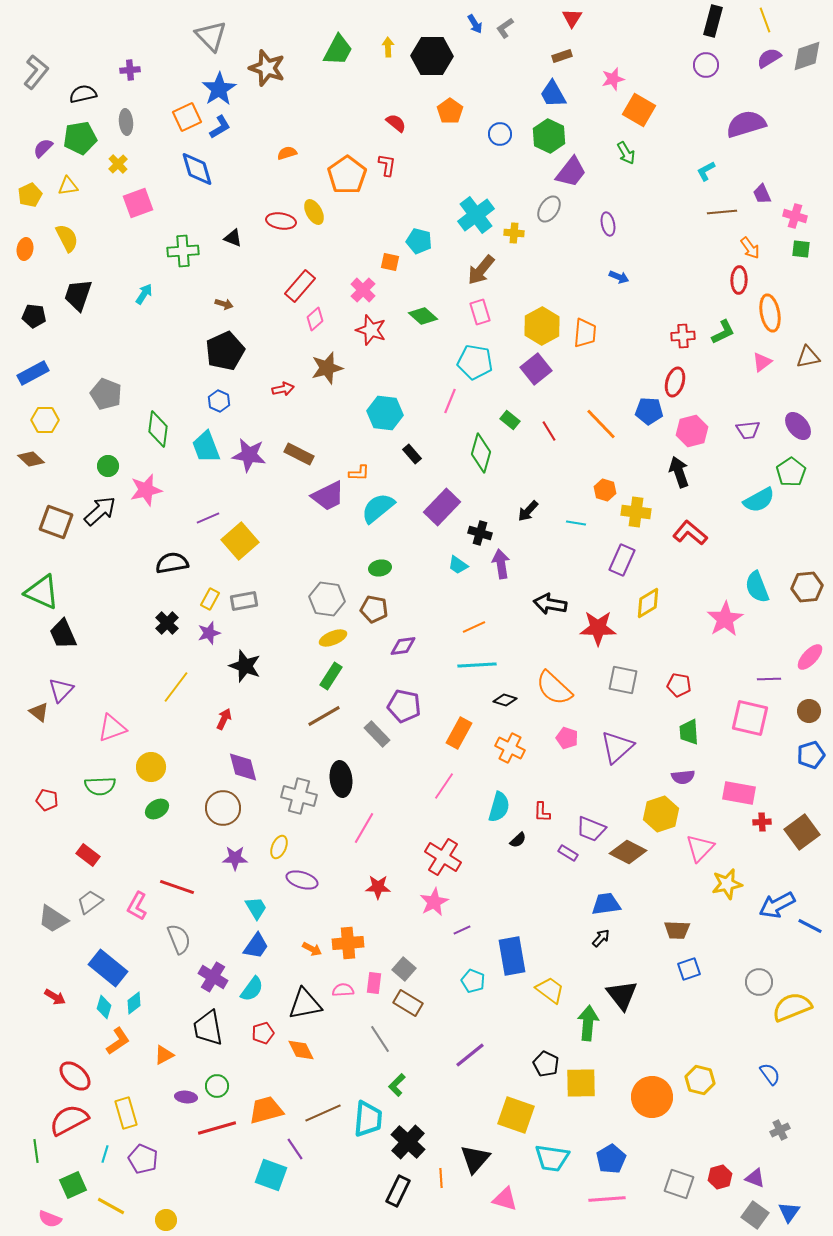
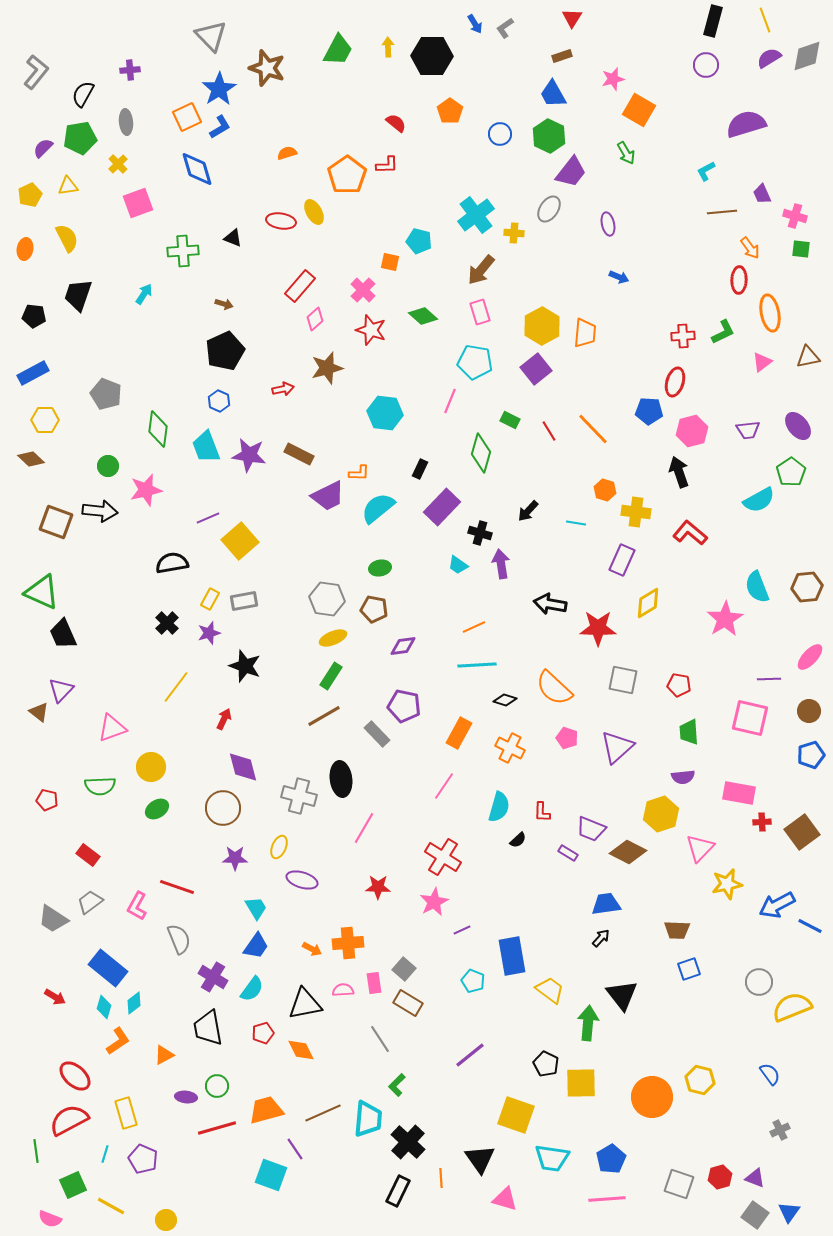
black semicircle at (83, 94): rotated 48 degrees counterclockwise
red L-shape at (387, 165): rotated 80 degrees clockwise
green rectangle at (510, 420): rotated 12 degrees counterclockwise
orange line at (601, 424): moved 8 px left, 5 px down
black rectangle at (412, 454): moved 8 px right, 15 px down; rotated 66 degrees clockwise
black arrow at (100, 511): rotated 48 degrees clockwise
pink rectangle at (374, 983): rotated 15 degrees counterclockwise
black triangle at (475, 1159): moved 5 px right; rotated 16 degrees counterclockwise
